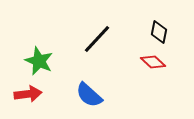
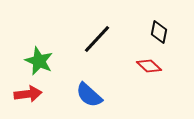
red diamond: moved 4 px left, 4 px down
